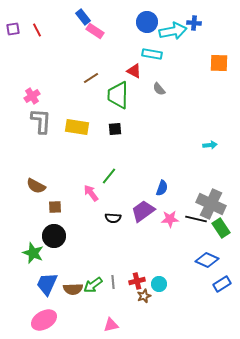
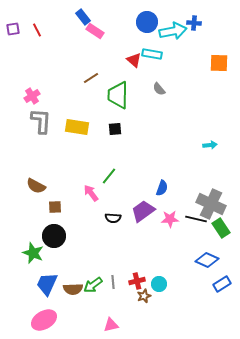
red triangle at (134, 71): moved 11 px up; rotated 14 degrees clockwise
